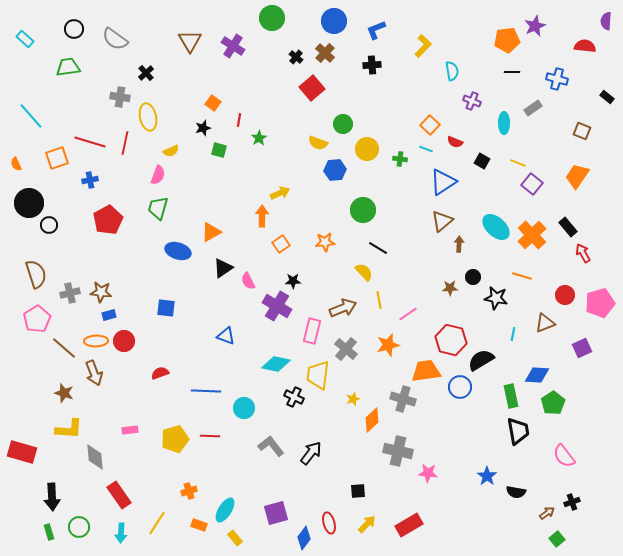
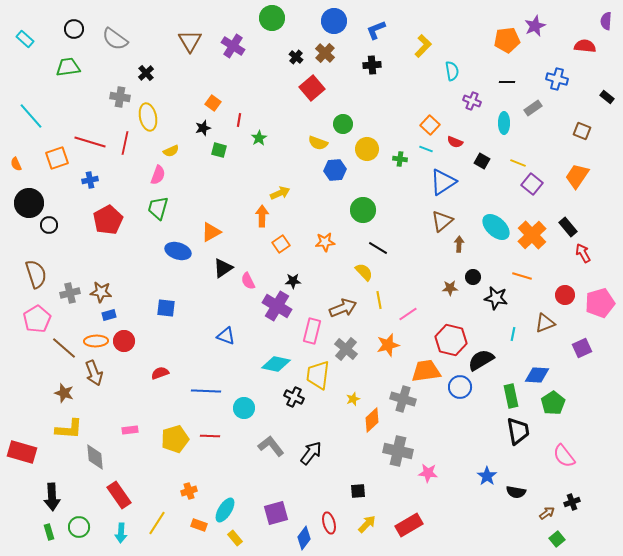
black line at (512, 72): moved 5 px left, 10 px down
